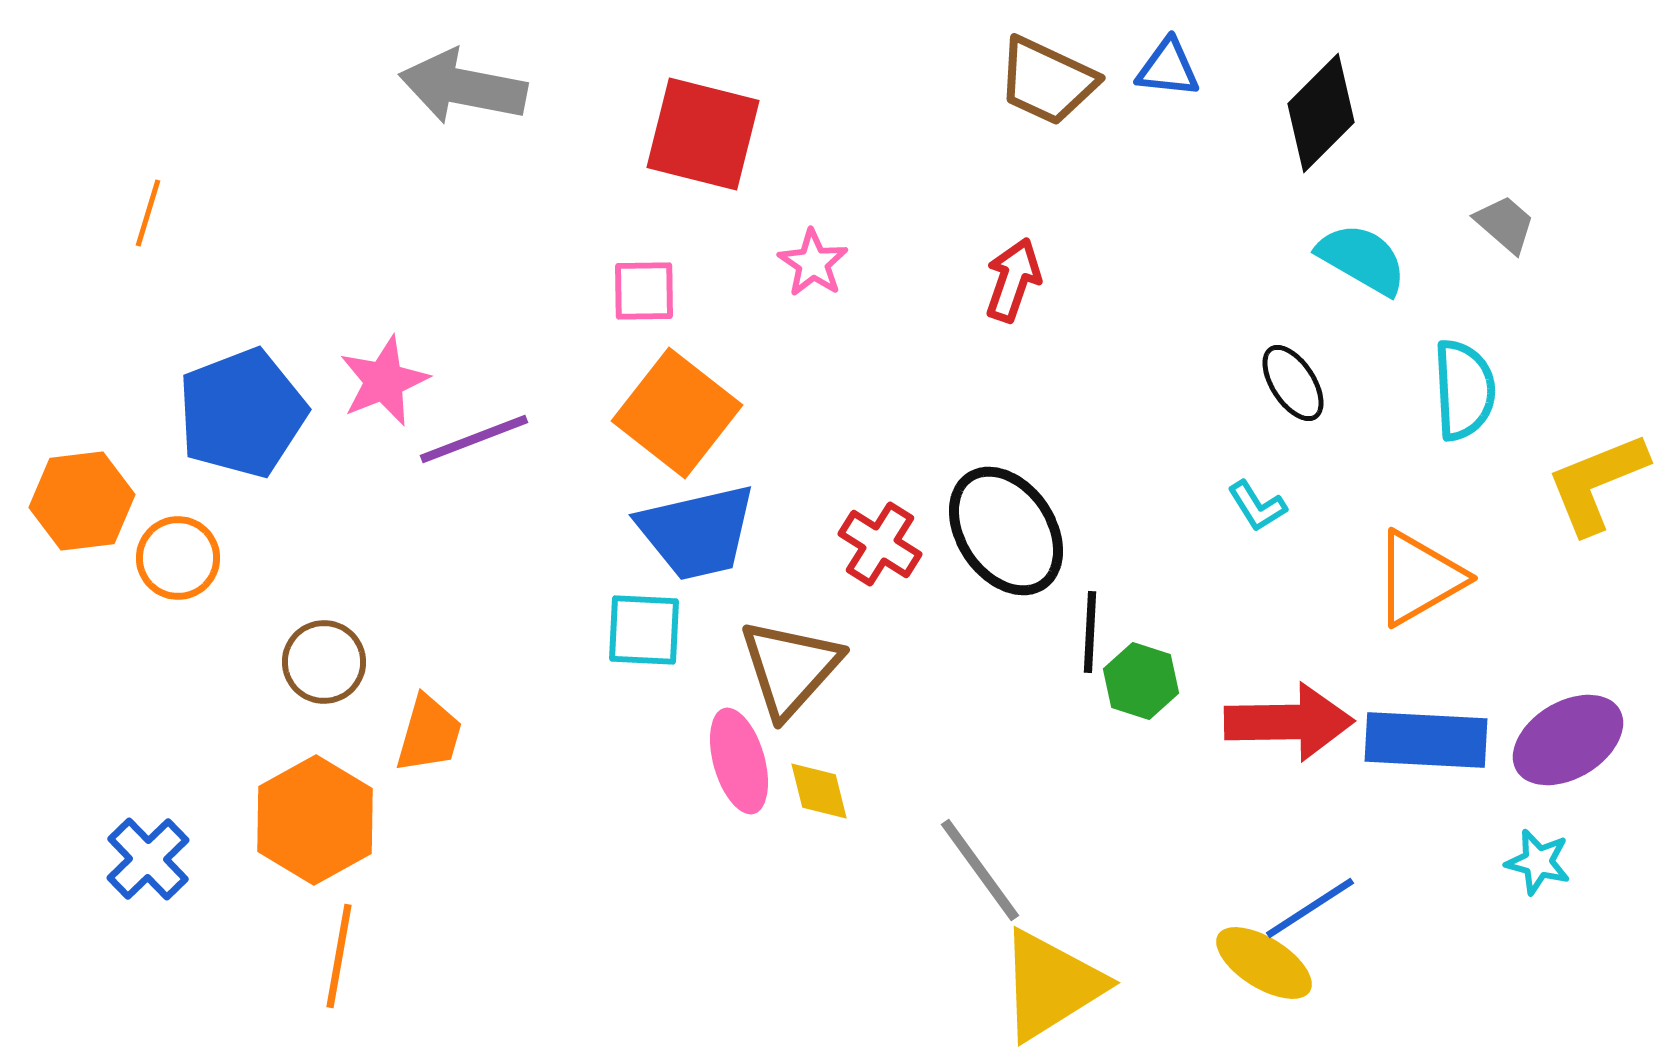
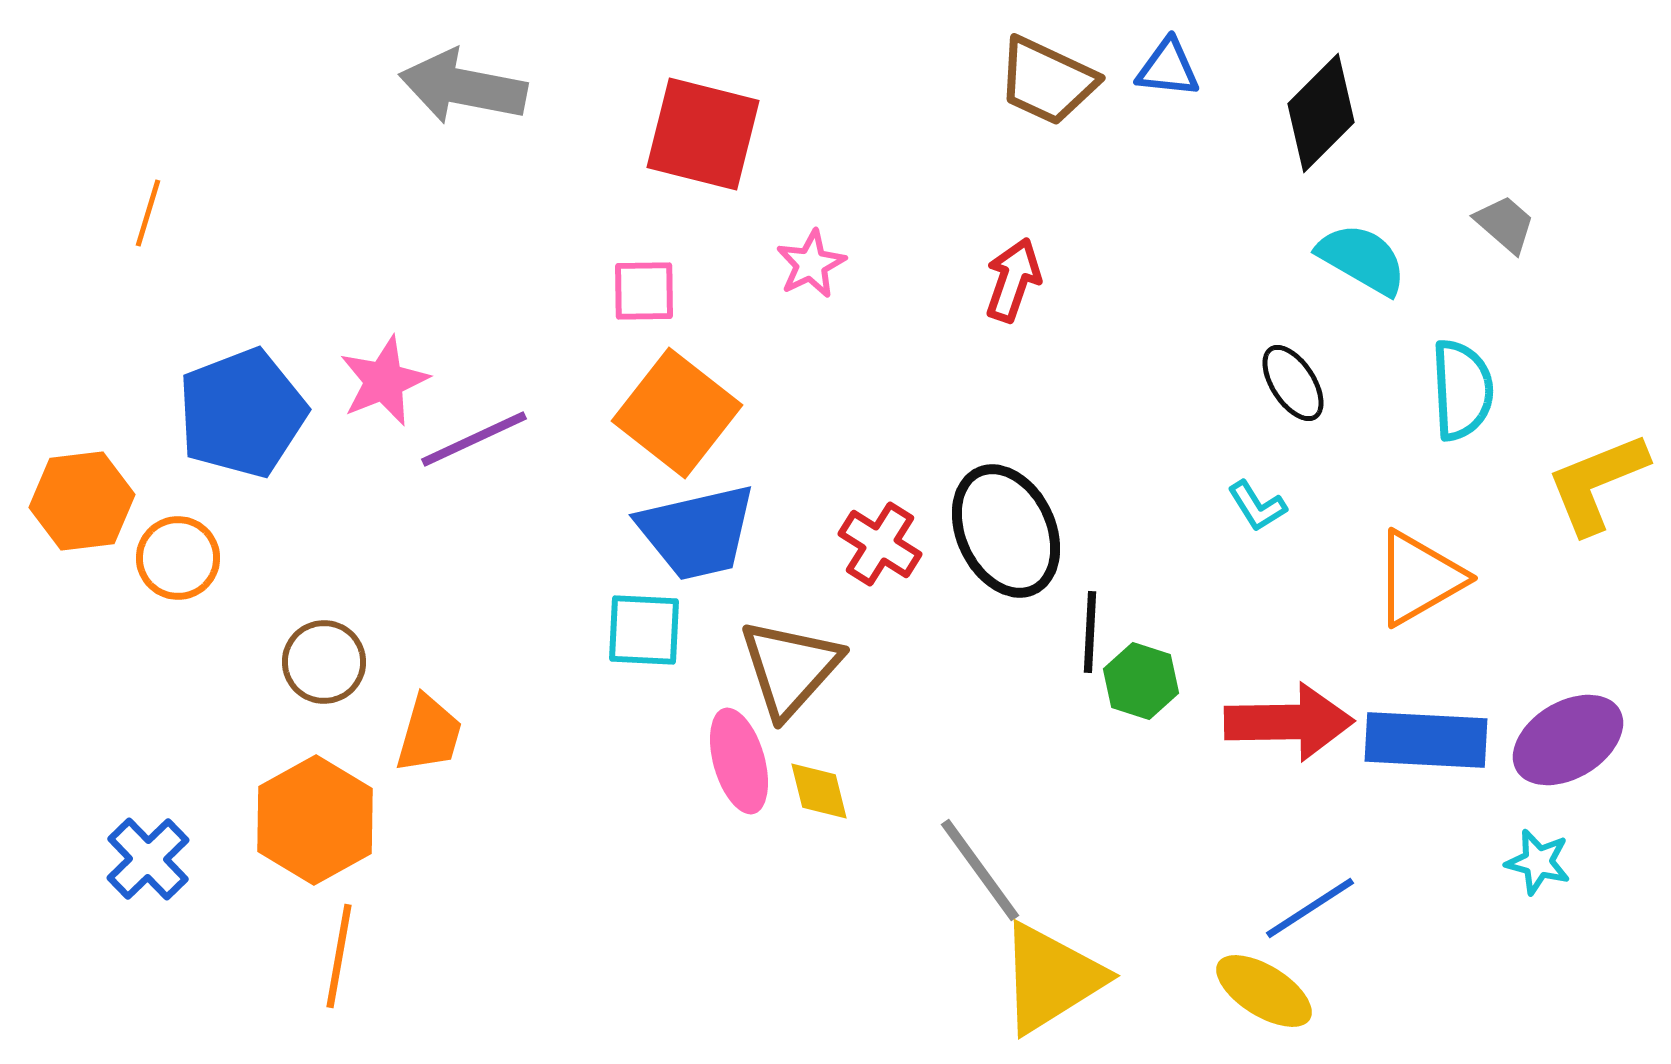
pink star at (813, 263): moved 2 px left, 1 px down; rotated 12 degrees clockwise
cyan semicircle at (1464, 390): moved 2 px left
purple line at (474, 439): rotated 4 degrees counterclockwise
black ellipse at (1006, 531): rotated 9 degrees clockwise
yellow ellipse at (1264, 963): moved 28 px down
yellow triangle at (1051, 985): moved 7 px up
